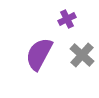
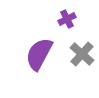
gray cross: moved 1 px up
